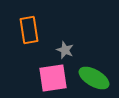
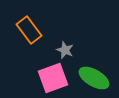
orange rectangle: rotated 28 degrees counterclockwise
pink square: rotated 12 degrees counterclockwise
